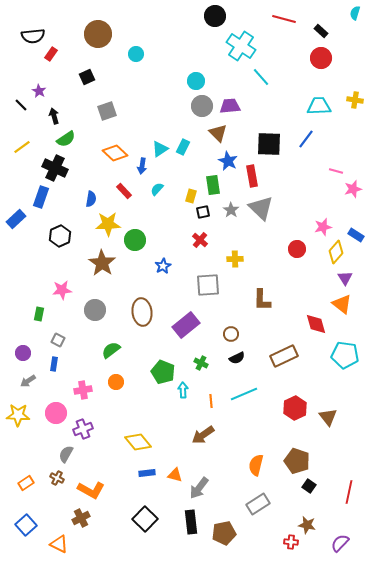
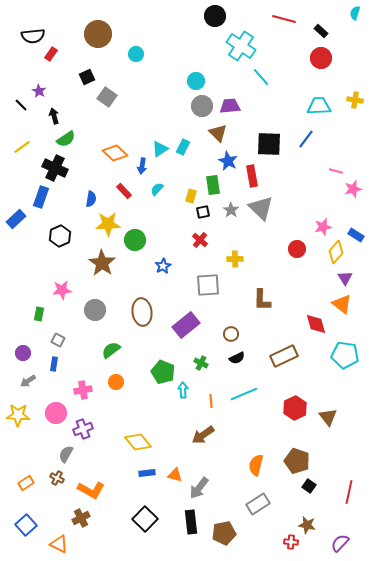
gray square at (107, 111): moved 14 px up; rotated 36 degrees counterclockwise
